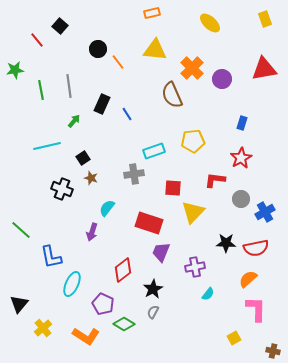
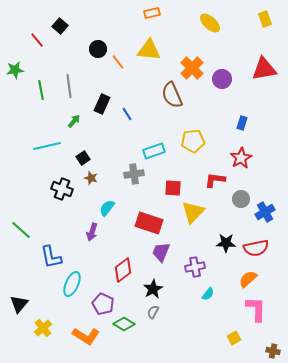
yellow triangle at (155, 50): moved 6 px left
